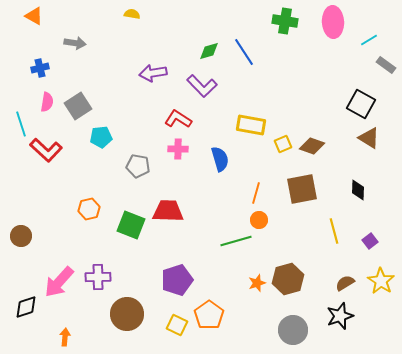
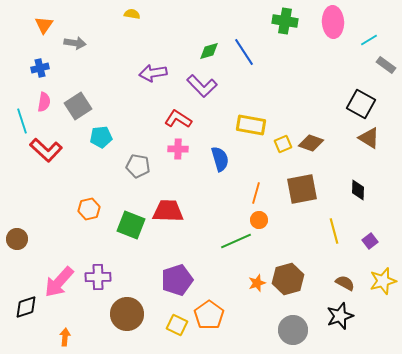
orange triangle at (34, 16): moved 10 px right, 9 px down; rotated 36 degrees clockwise
pink semicircle at (47, 102): moved 3 px left
cyan line at (21, 124): moved 1 px right, 3 px up
brown diamond at (312, 146): moved 1 px left, 3 px up
brown circle at (21, 236): moved 4 px left, 3 px down
green line at (236, 241): rotated 8 degrees counterclockwise
yellow star at (381, 281): moved 2 px right; rotated 24 degrees clockwise
brown semicircle at (345, 283): rotated 60 degrees clockwise
